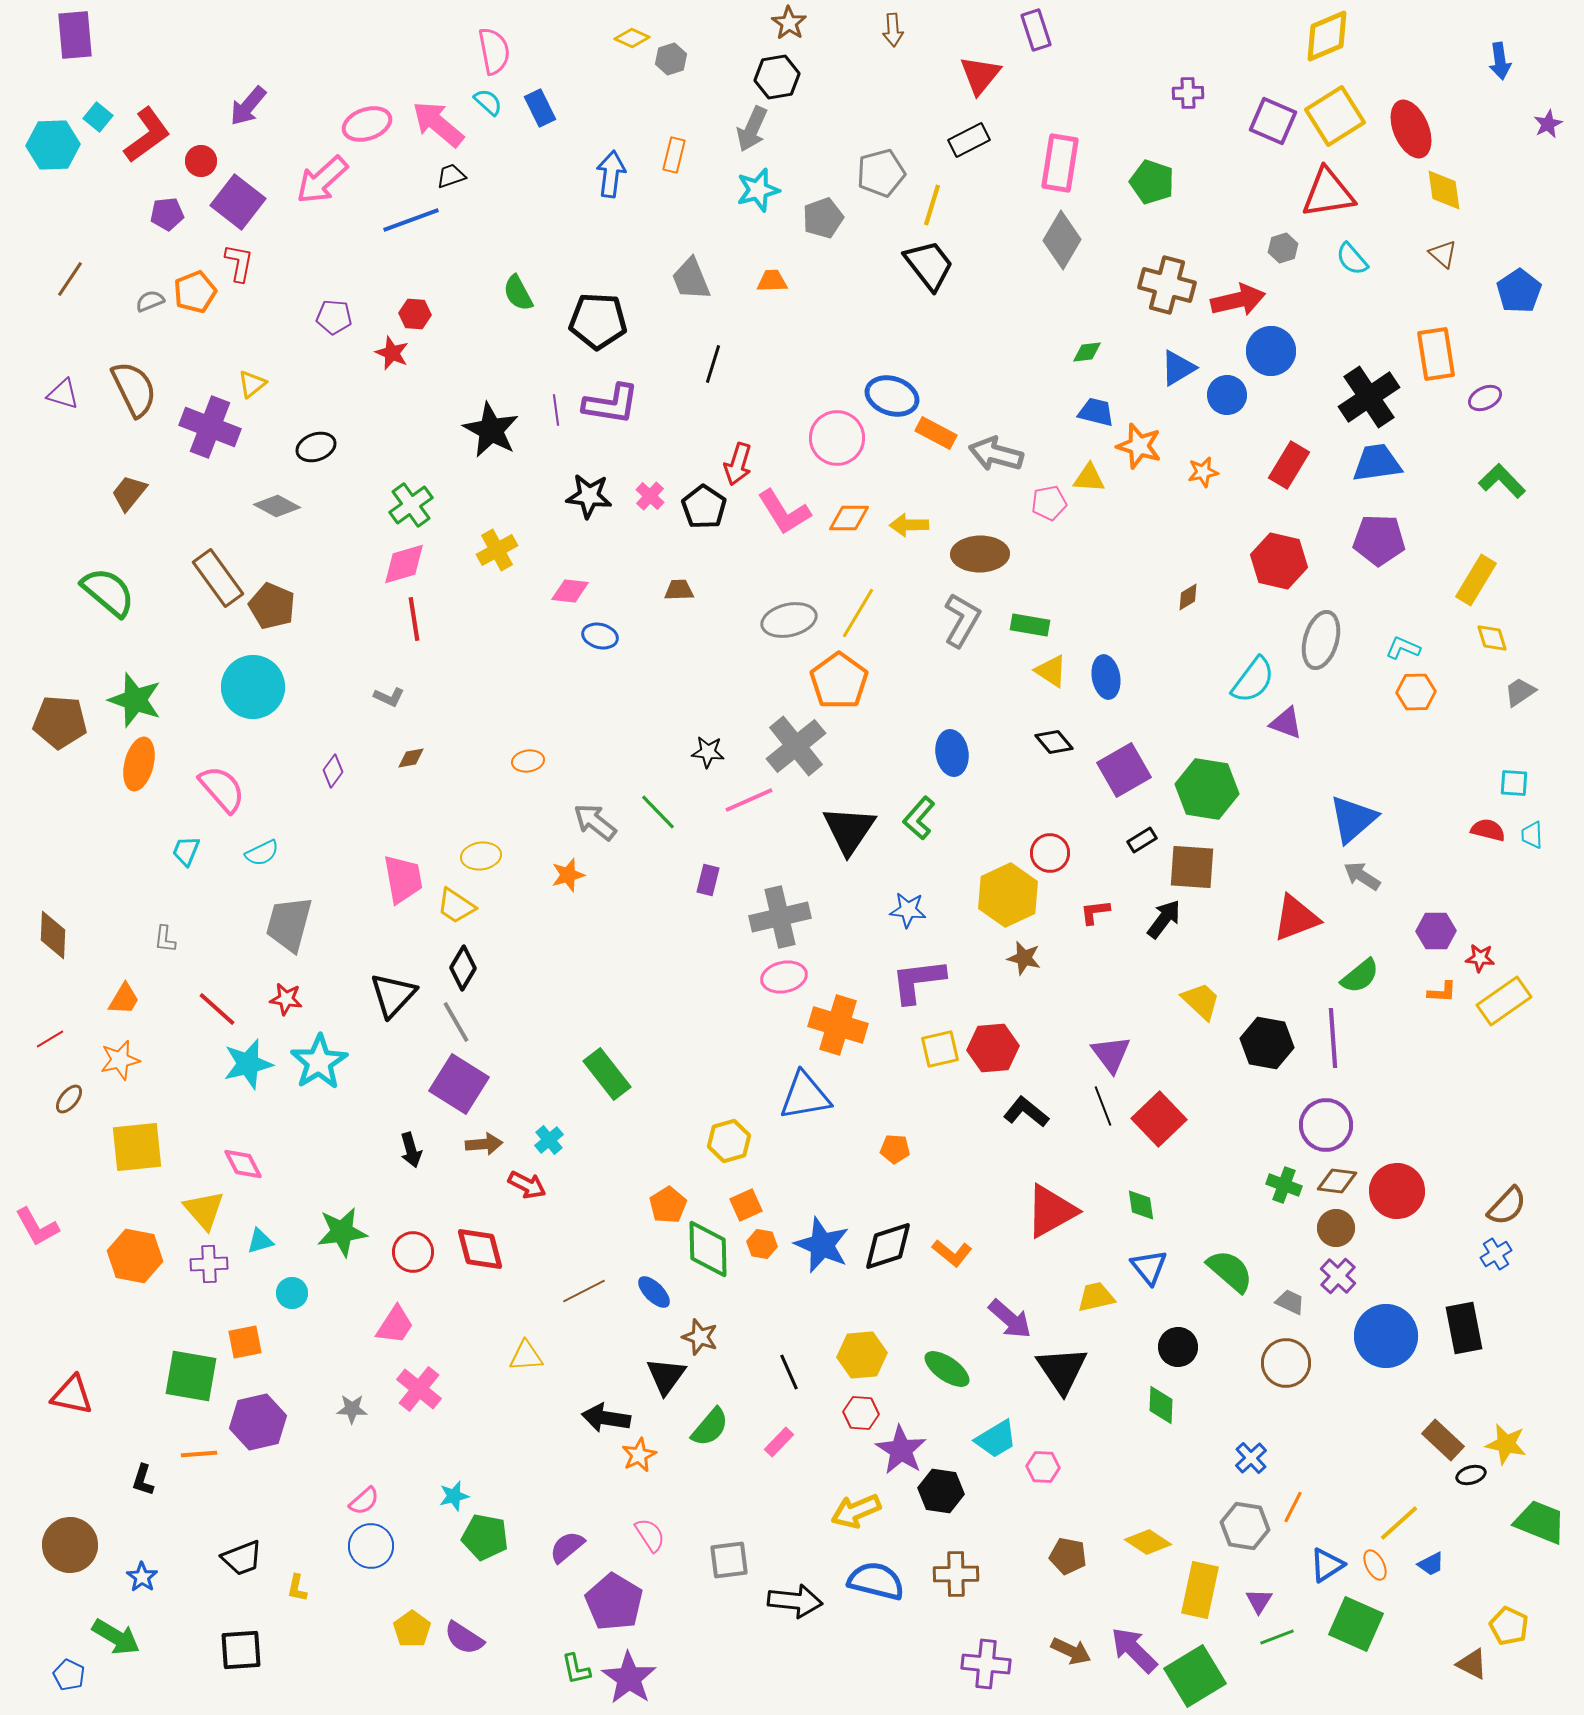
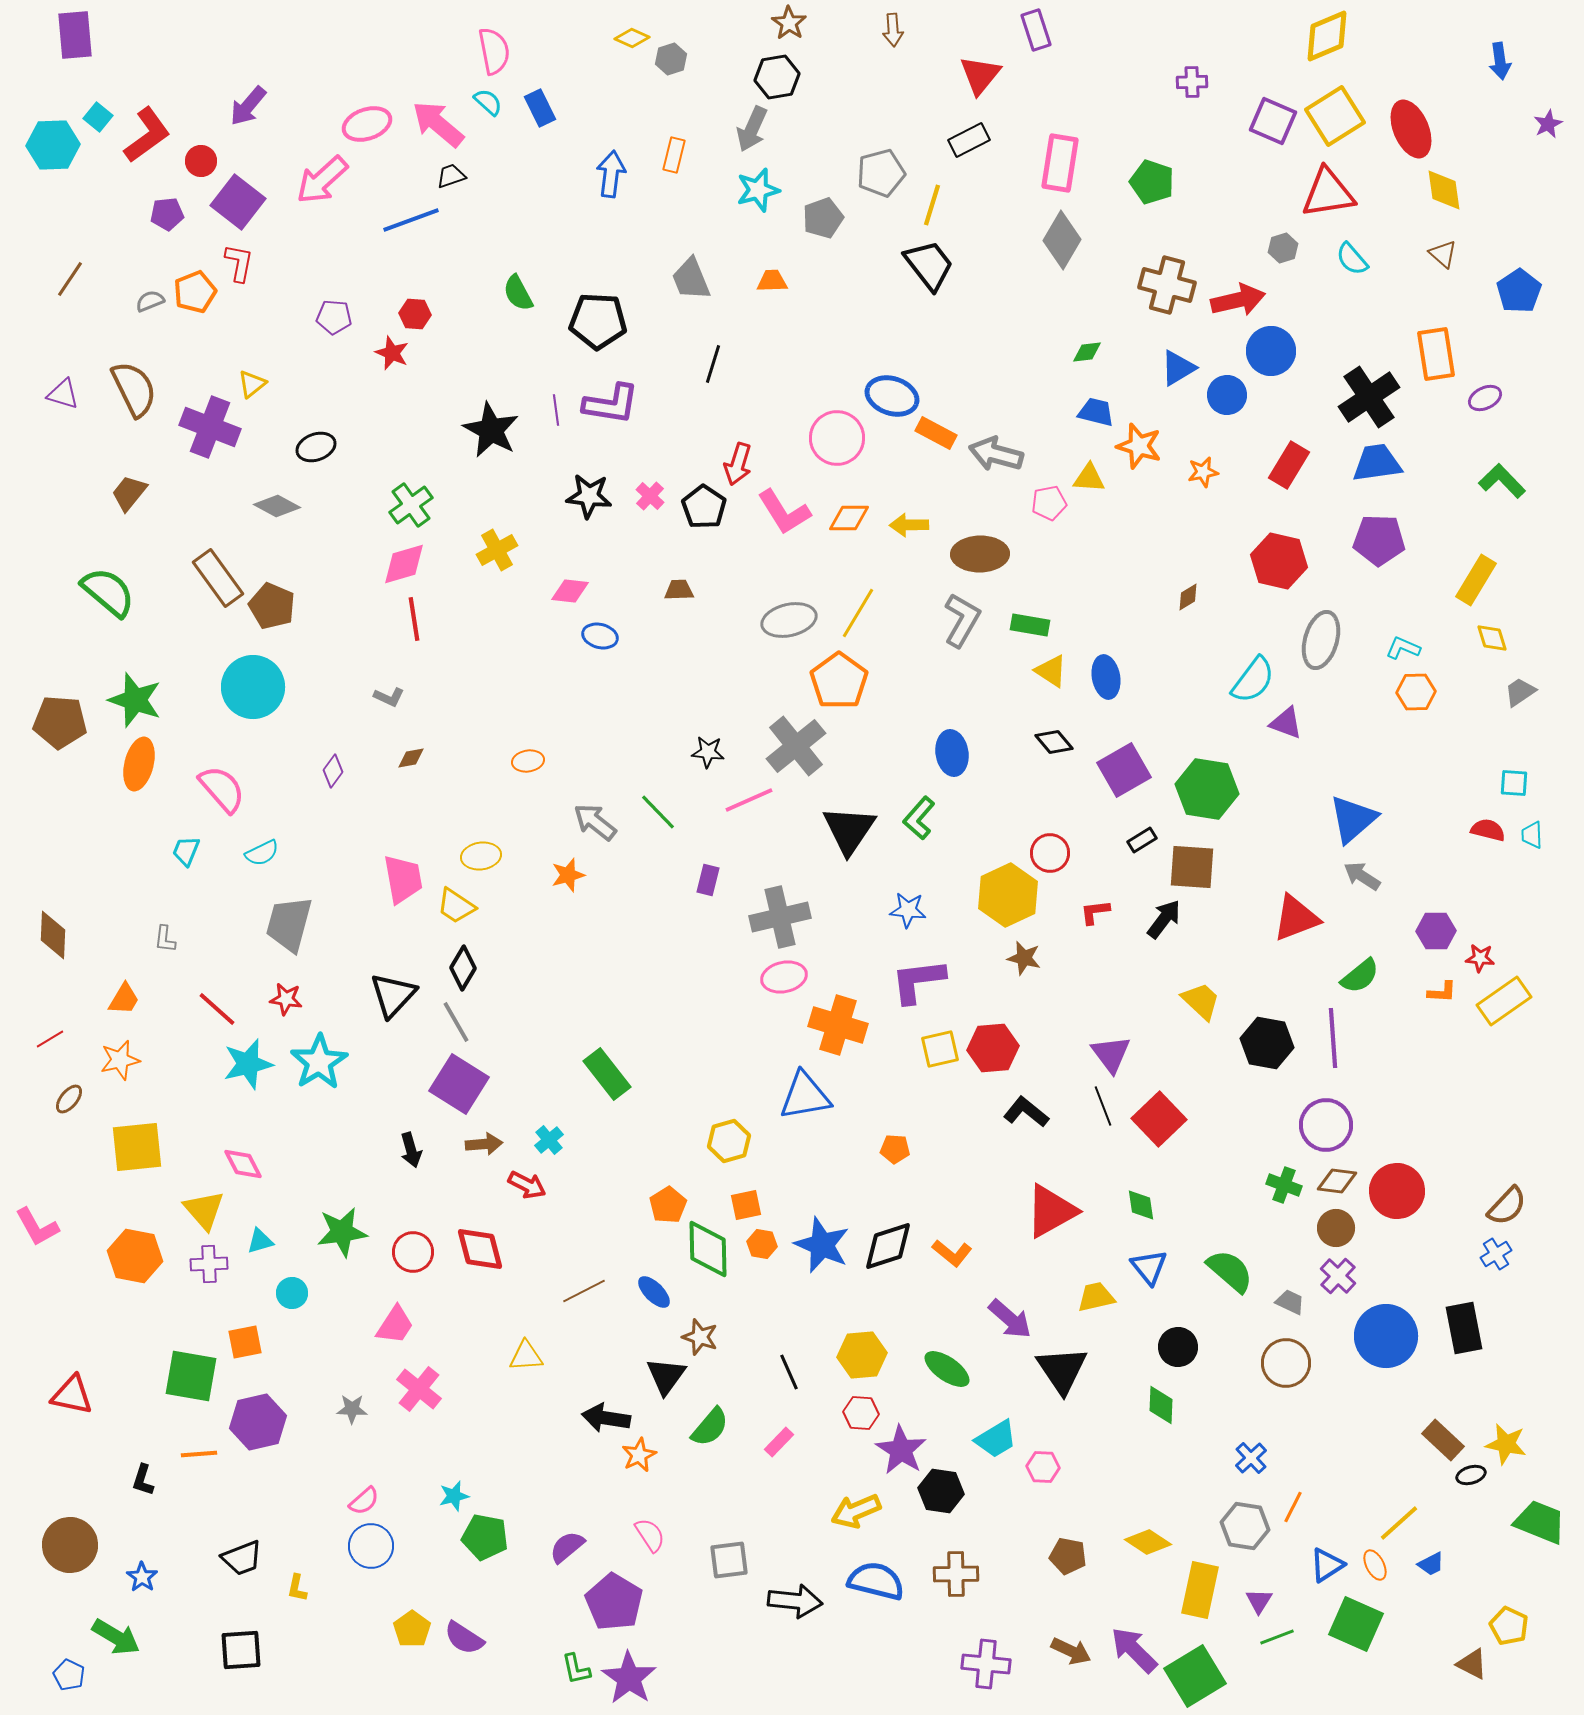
purple cross at (1188, 93): moved 4 px right, 11 px up
orange square at (746, 1205): rotated 12 degrees clockwise
